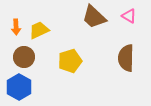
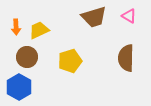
brown trapezoid: rotated 60 degrees counterclockwise
brown circle: moved 3 px right
